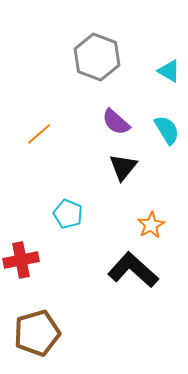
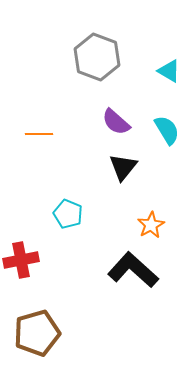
orange line: rotated 40 degrees clockwise
